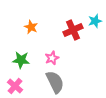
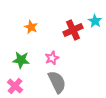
cyan star: rotated 24 degrees counterclockwise
gray semicircle: moved 2 px right
